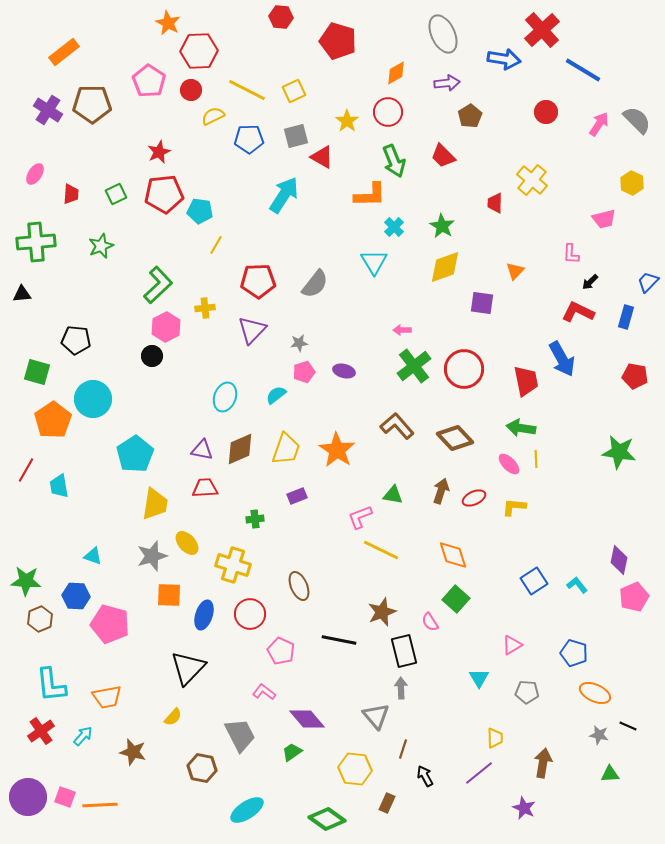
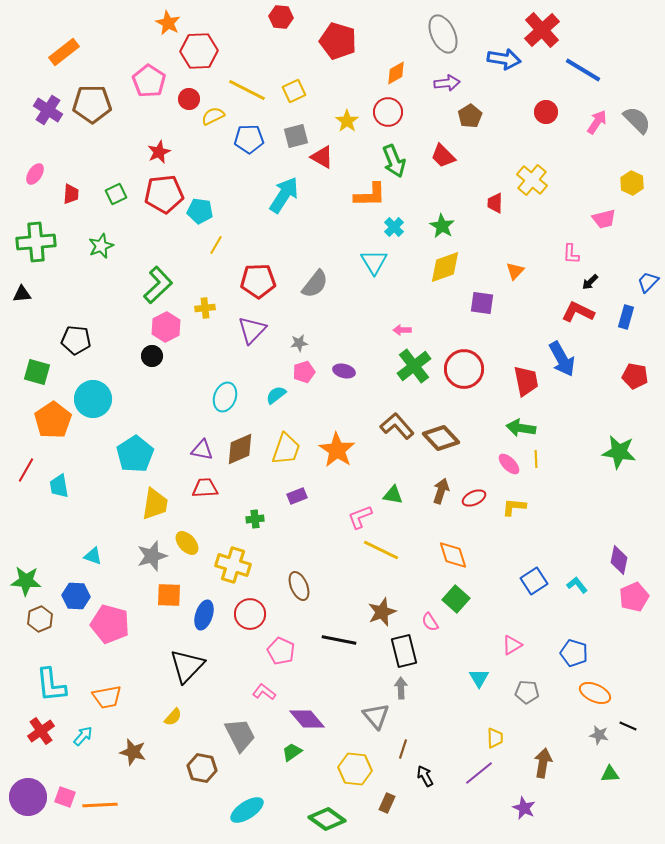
red circle at (191, 90): moved 2 px left, 9 px down
pink arrow at (599, 124): moved 2 px left, 2 px up
brown diamond at (455, 438): moved 14 px left
black triangle at (188, 668): moved 1 px left, 2 px up
